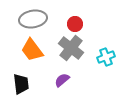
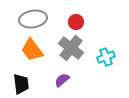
red circle: moved 1 px right, 2 px up
